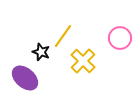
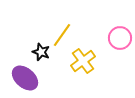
yellow line: moved 1 px left, 1 px up
yellow cross: rotated 10 degrees clockwise
